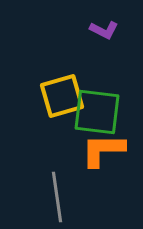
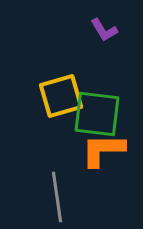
purple L-shape: rotated 32 degrees clockwise
yellow square: moved 1 px left
green square: moved 2 px down
